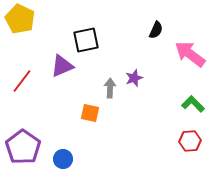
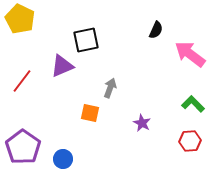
purple star: moved 8 px right, 45 px down; rotated 24 degrees counterclockwise
gray arrow: rotated 18 degrees clockwise
